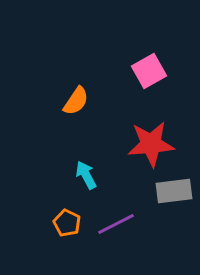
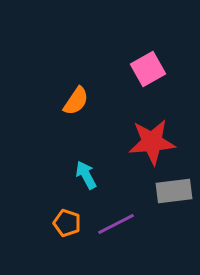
pink square: moved 1 px left, 2 px up
red star: moved 1 px right, 2 px up
orange pentagon: rotated 8 degrees counterclockwise
